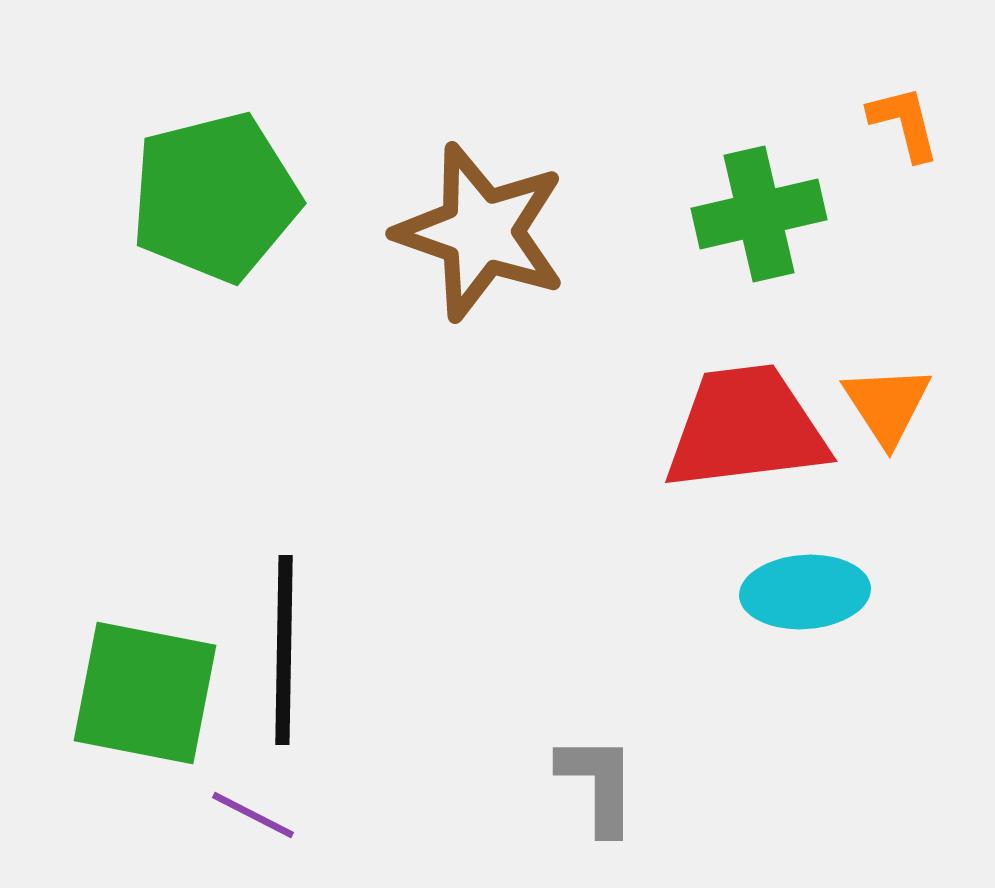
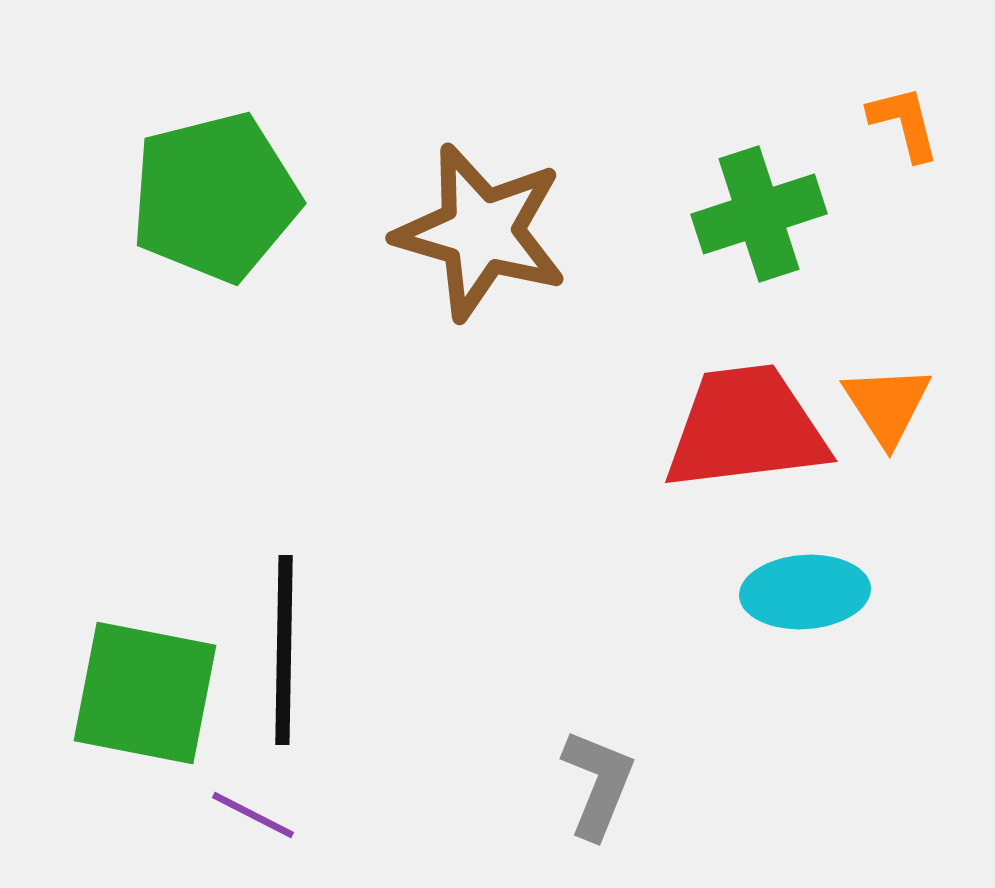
green cross: rotated 5 degrees counterclockwise
brown star: rotated 3 degrees counterclockwise
gray L-shape: rotated 22 degrees clockwise
